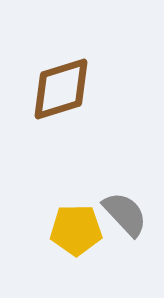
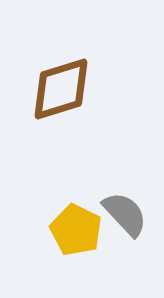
yellow pentagon: rotated 27 degrees clockwise
